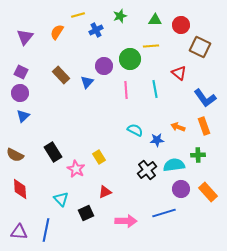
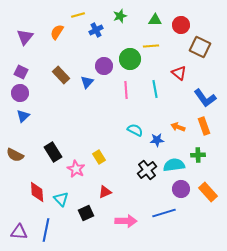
red diamond at (20, 189): moved 17 px right, 3 px down
